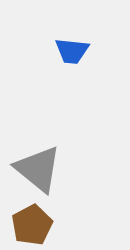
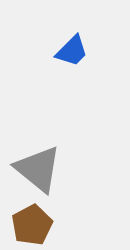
blue trapezoid: rotated 51 degrees counterclockwise
